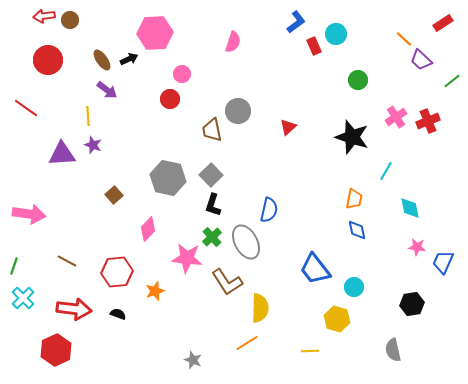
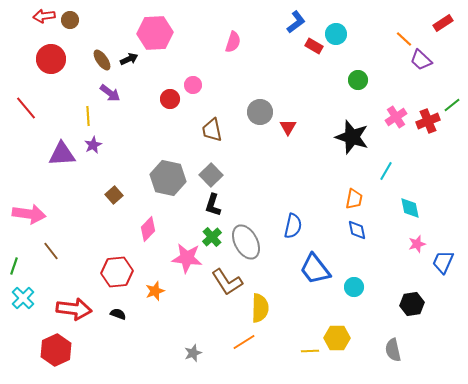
red rectangle at (314, 46): rotated 36 degrees counterclockwise
red circle at (48, 60): moved 3 px right, 1 px up
pink circle at (182, 74): moved 11 px right, 11 px down
green line at (452, 81): moved 24 px down
purple arrow at (107, 90): moved 3 px right, 3 px down
red line at (26, 108): rotated 15 degrees clockwise
gray circle at (238, 111): moved 22 px right, 1 px down
red triangle at (288, 127): rotated 18 degrees counterclockwise
purple star at (93, 145): rotated 24 degrees clockwise
blue semicircle at (269, 210): moved 24 px right, 16 px down
pink star at (417, 247): moved 3 px up; rotated 24 degrees counterclockwise
brown line at (67, 261): moved 16 px left, 10 px up; rotated 24 degrees clockwise
yellow hexagon at (337, 319): moved 19 px down; rotated 15 degrees counterclockwise
orange line at (247, 343): moved 3 px left, 1 px up
gray star at (193, 360): moved 7 px up; rotated 30 degrees clockwise
